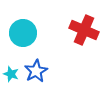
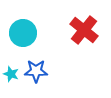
red cross: rotated 16 degrees clockwise
blue star: rotated 30 degrees clockwise
